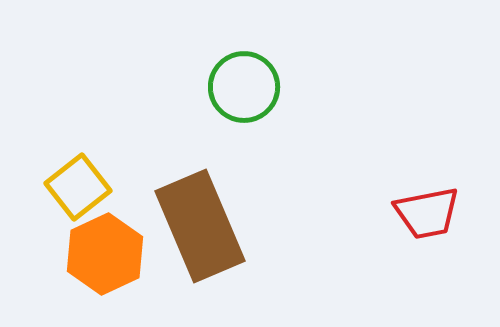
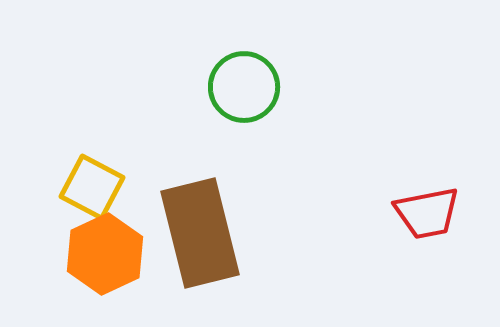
yellow square: moved 14 px right; rotated 24 degrees counterclockwise
brown rectangle: moved 7 px down; rotated 9 degrees clockwise
